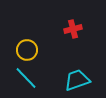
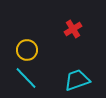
red cross: rotated 18 degrees counterclockwise
